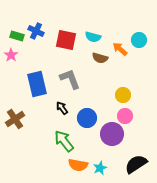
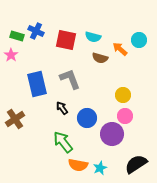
green arrow: moved 1 px left, 1 px down
